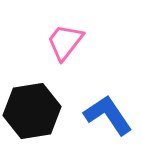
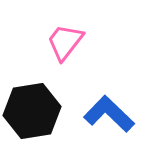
blue L-shape: moved 1 px right, 1 px up; rotated 12 degrees counterclockwise
